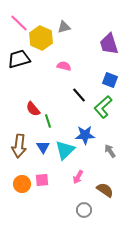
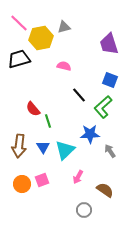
yellow hexagon: rotated 25 degrees clockwise
blue star: moved 5 px right, 1 px up
pink square: rotated 16 degrees counterclockwise
